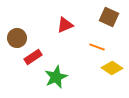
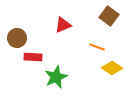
brown square: moved 1 px up; rotated 12 degrees clockwise
red triangle: moved 2 px left
red rectangle: rotated 36 degrees clockwise
